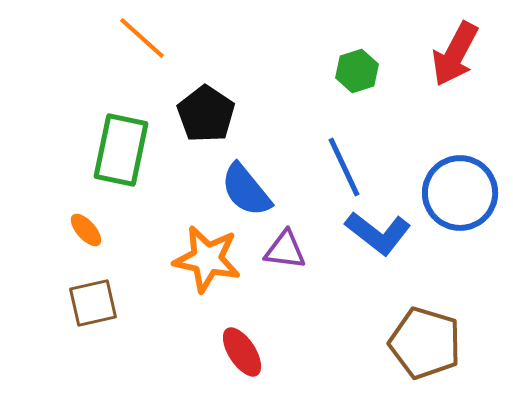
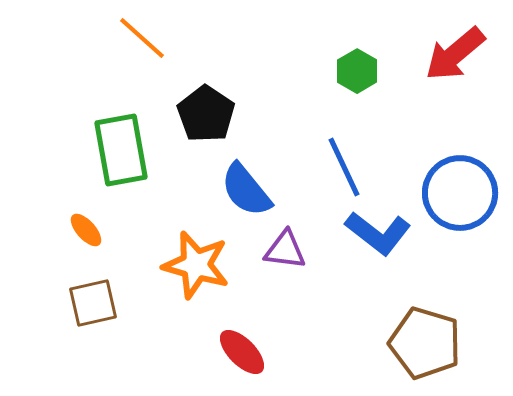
red arrow: rotated 22 degrees clockwise
green hexagon: rotated 12 degrees counterclockwise
green rectangle: rotated 22 degrees counterclockwise
orange star: moved 11 px left, 6 px down; rotated 4 degrees clockwise
red ellipse: rotated 12 degrees counterclockwise
